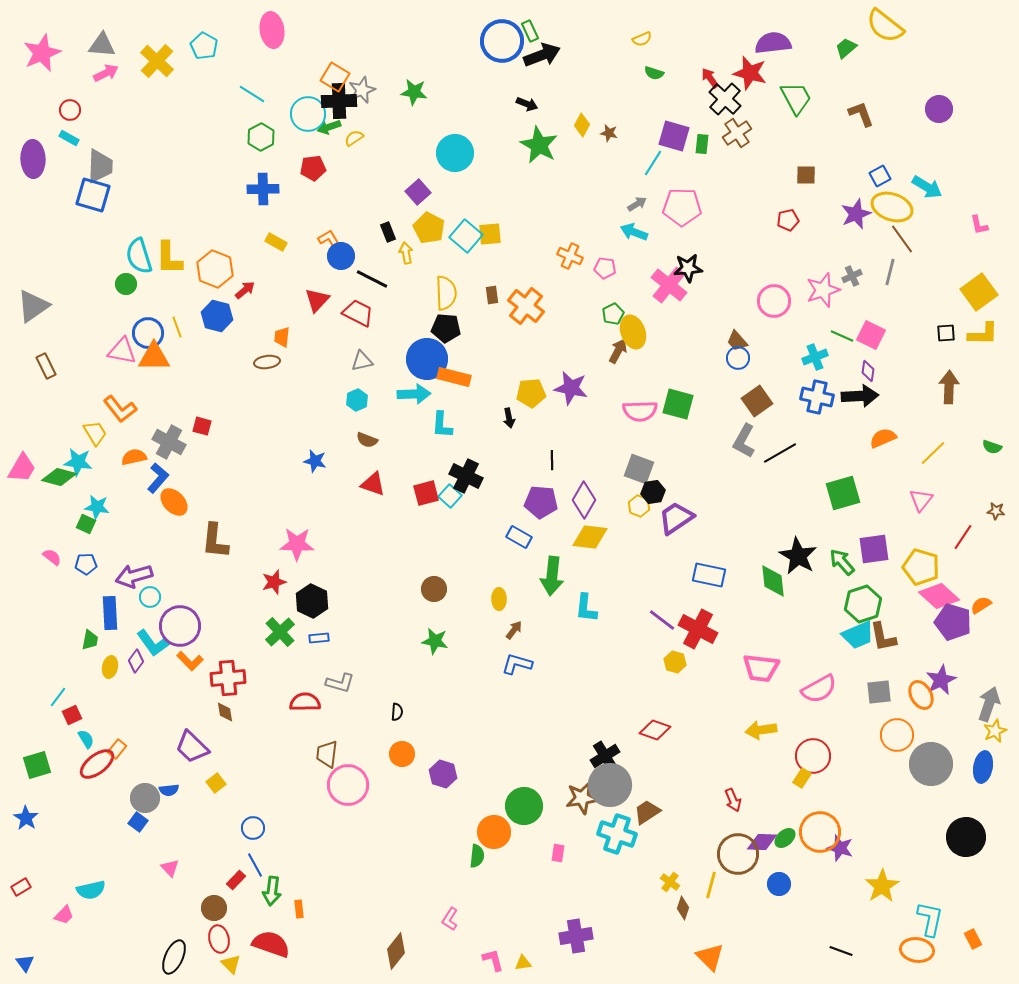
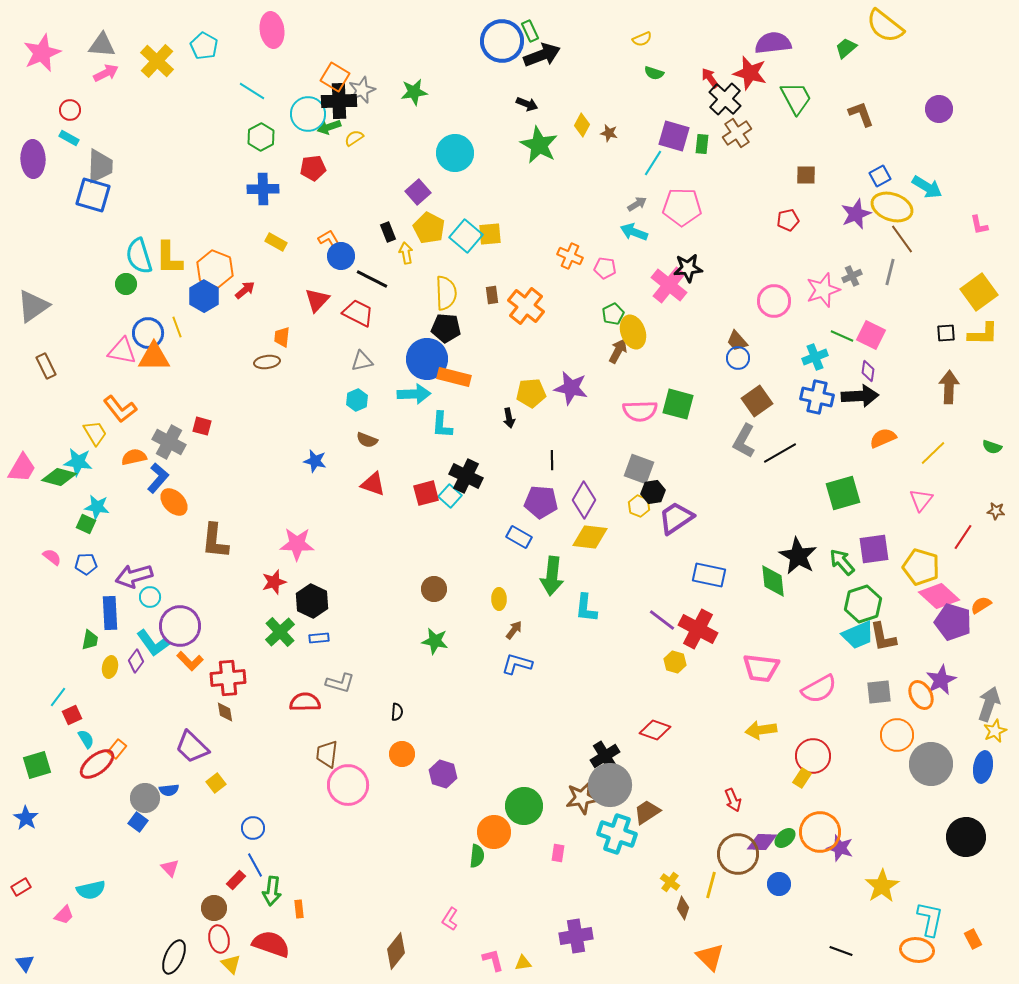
green star at (414, 92): rotated 16 degrees counterclockwise
cyan line at (252, 94): moved 3 px up
blue hexagon at (217, 316): moved 13 px left, 20 px up; rotated 16 degrees clockwise
